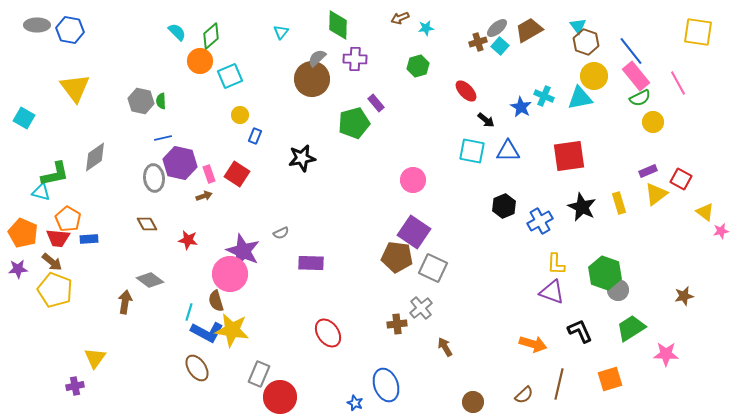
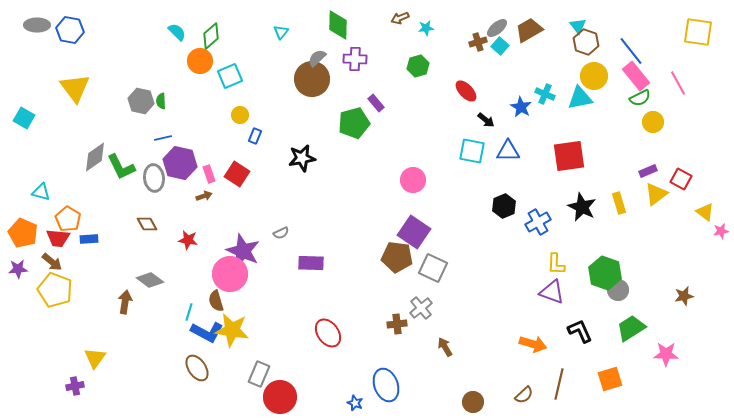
cyan cross at (544, 96): moved 1 px right, 2 px up
green L-shape at (55, 174): moved 66 px right, 7 px up; rotated 76 degrees clockwise
blue cross at (540, 221): moved 2 px left, 1 px down
